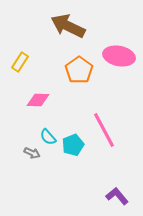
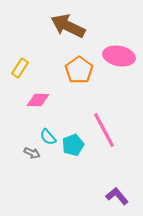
yellow rectangle: moved 6 px down
